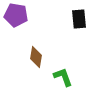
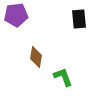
purple pentagon: rotated 15 degrees counterclockwise
